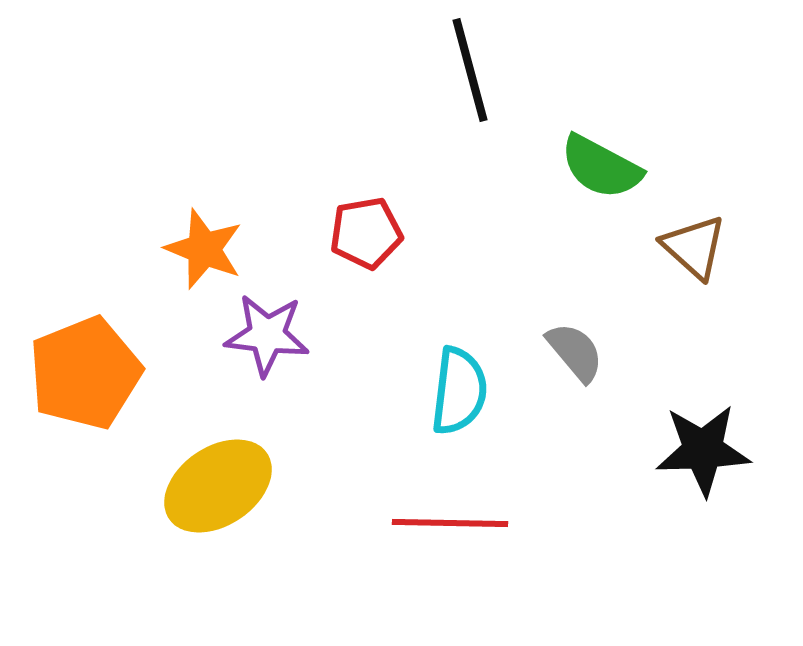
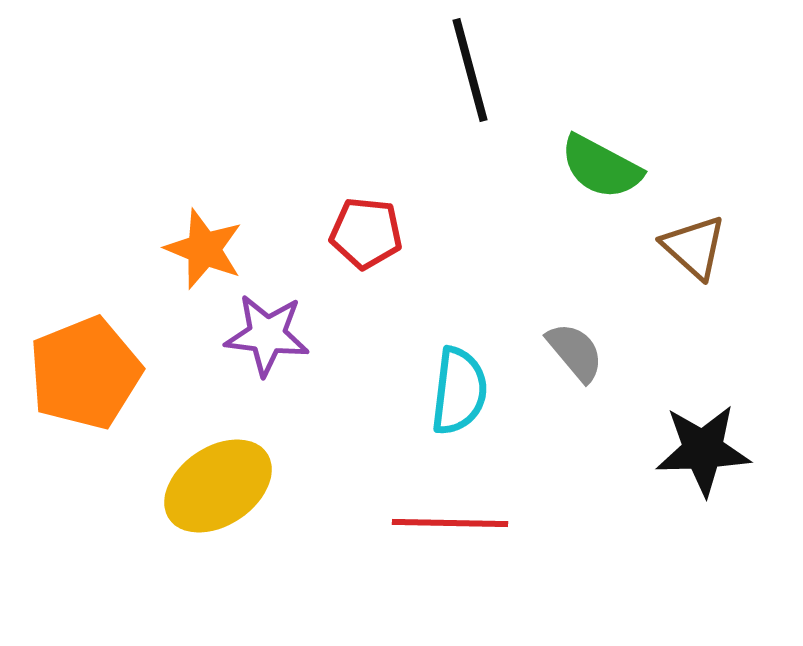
red pentagon: rotated 16 degrees clockwise
